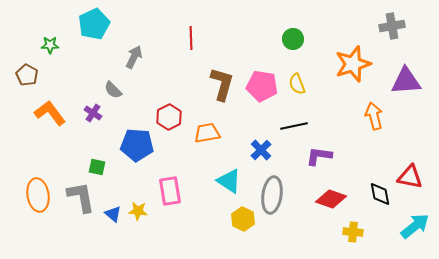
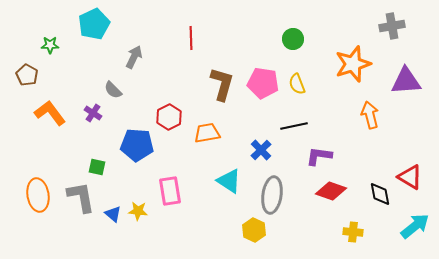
pink pentagon: moved 1 px right, 3 px up
orange arrow: moved 4 px left, 1 px up
red triangle: rotated 20 degrees clockwise
red diamond: moved 8 px up
yellow hexagon: moved 11 px right, 11 px down
